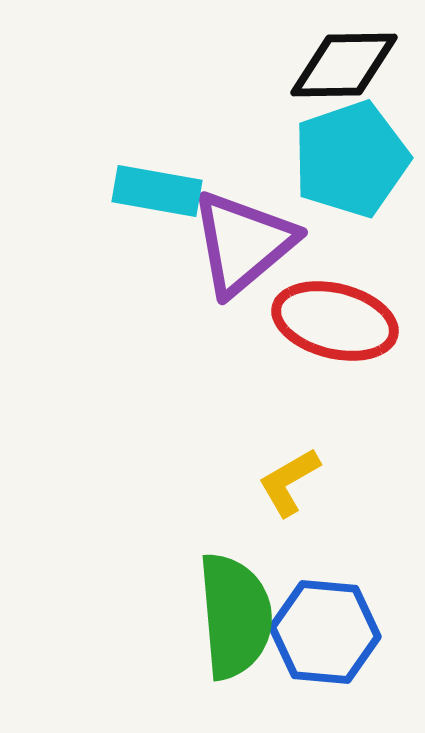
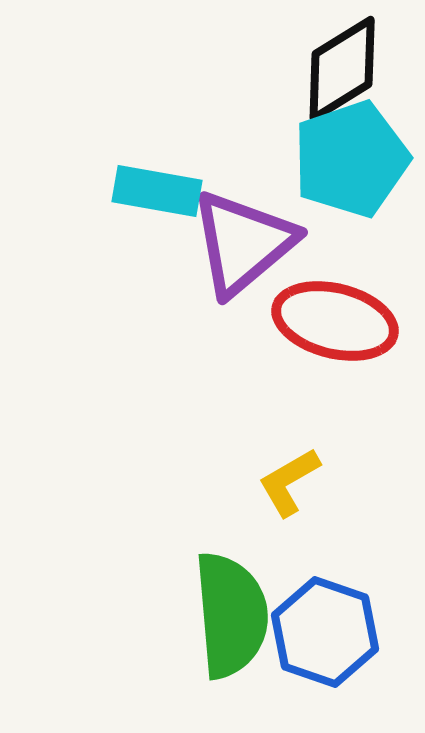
black diamond: moved 2 px left, 4 px down; rotated 31 degrees counterclockwise
green semicircle: moved 4 px left, 1 px up
blue hexagon: rotated 14 degrees clockwise
